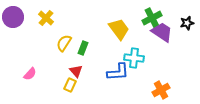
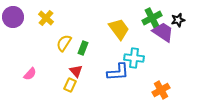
black star: moved 9 px left, 3 px up
purple trapezoid: moved 1 px right
